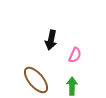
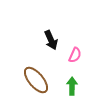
black arrow: rotated 36 degrees counterclockwise
